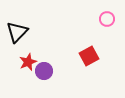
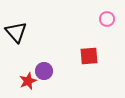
black triangle: moved 1 px left; rotated 25 degrees counterclockwise
red square: rotated 24 degrees clockwise
red star: moved 19 px down
